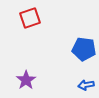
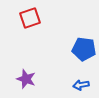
purple star: moved 1 px up; rotated 18 degrees counterclockwise
blue arrow: moved 5 px left
